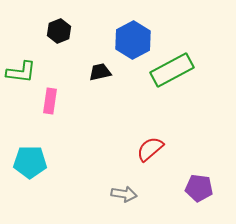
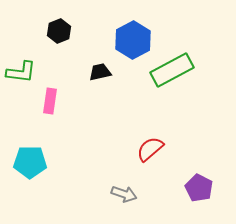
purple pentagon: rotated 20 degrees clockwise
gray arrow: rotated 10 degrees clockwise
